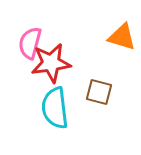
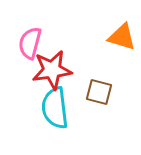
red star: moved 1 px right, 7 px down
